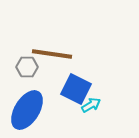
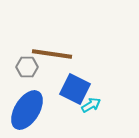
blue square: moved 1 px left
